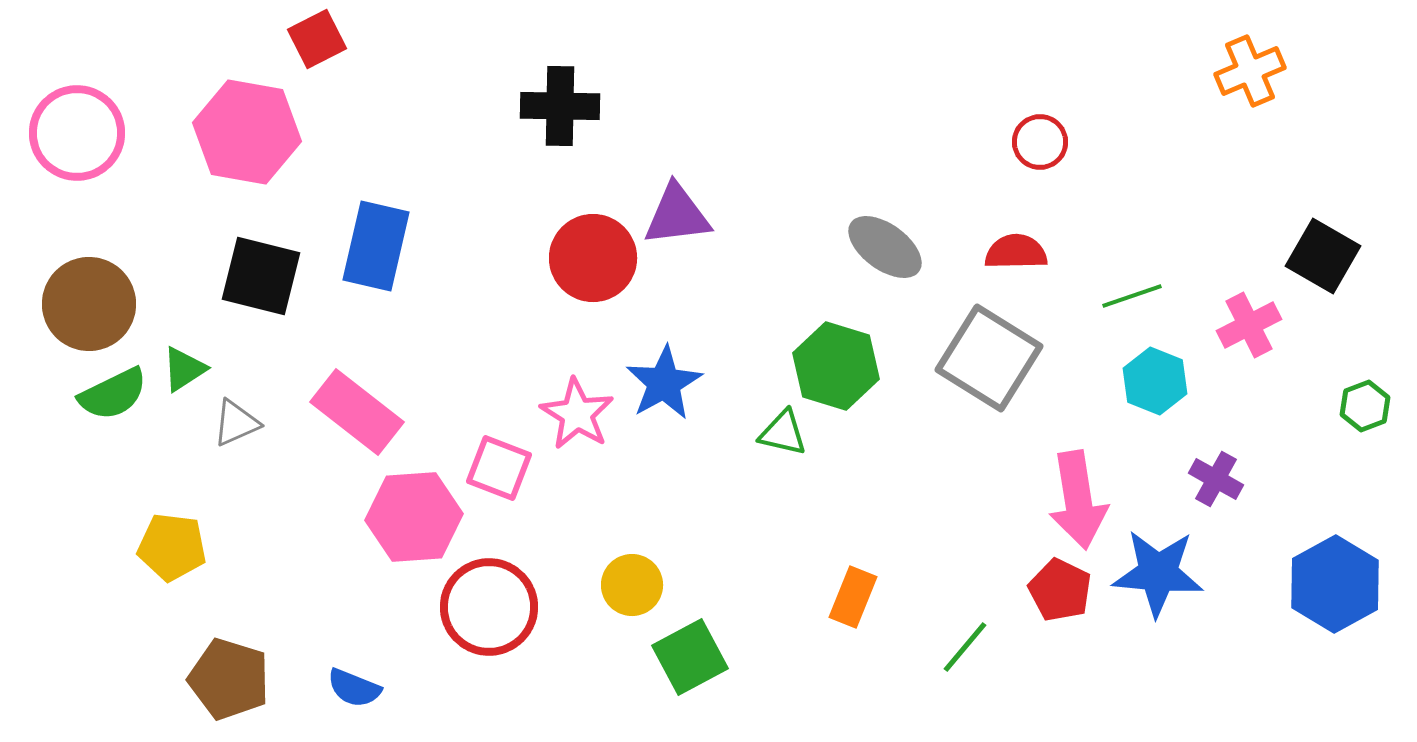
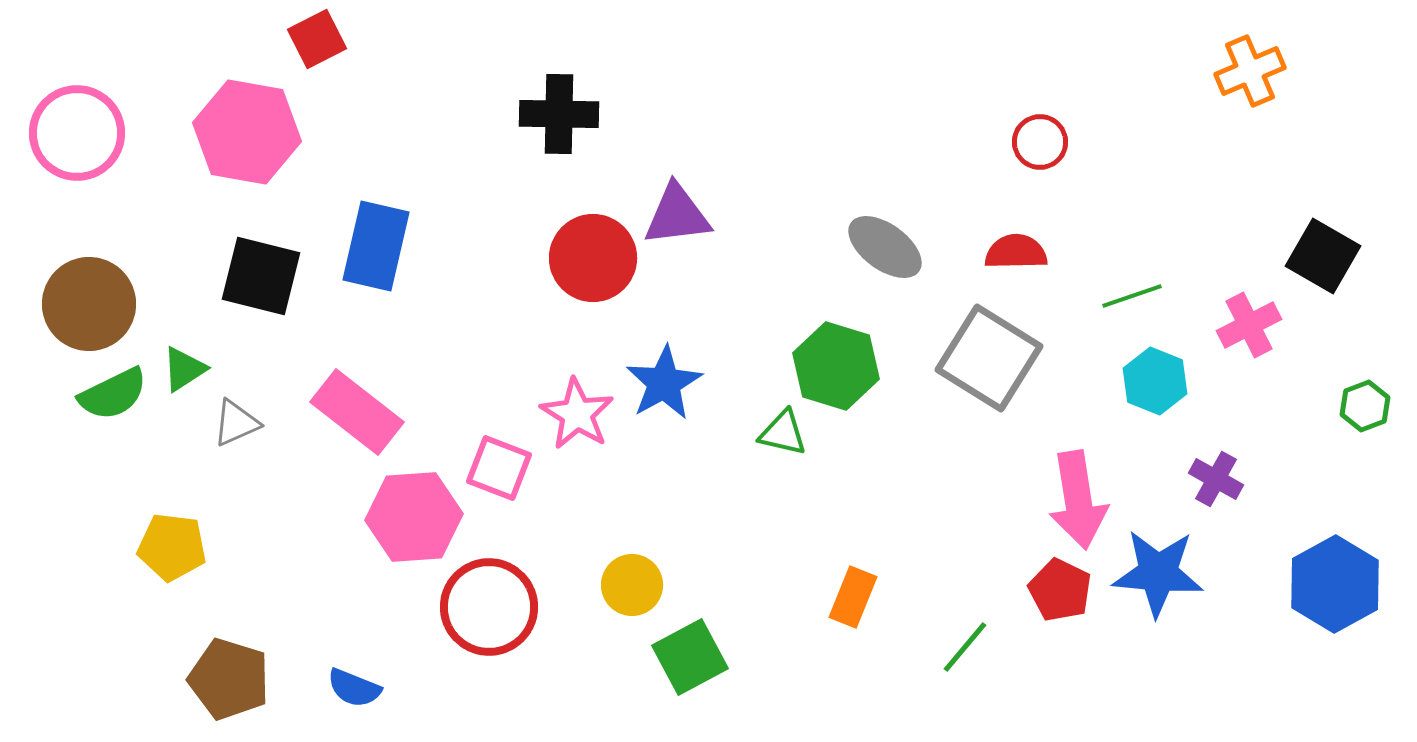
black cross at (560, 106): moved 1 px left, 8 px down
